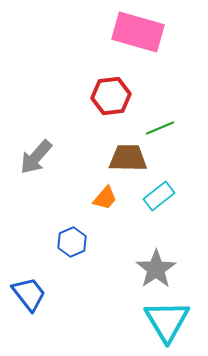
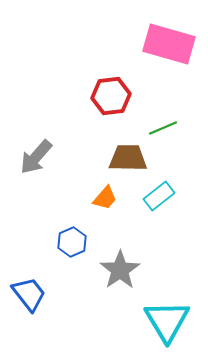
pink rectangle: moved 31 px right, 12 px down
green line: moved 3 px right
gray star: moved 36 px left, 1 px down
